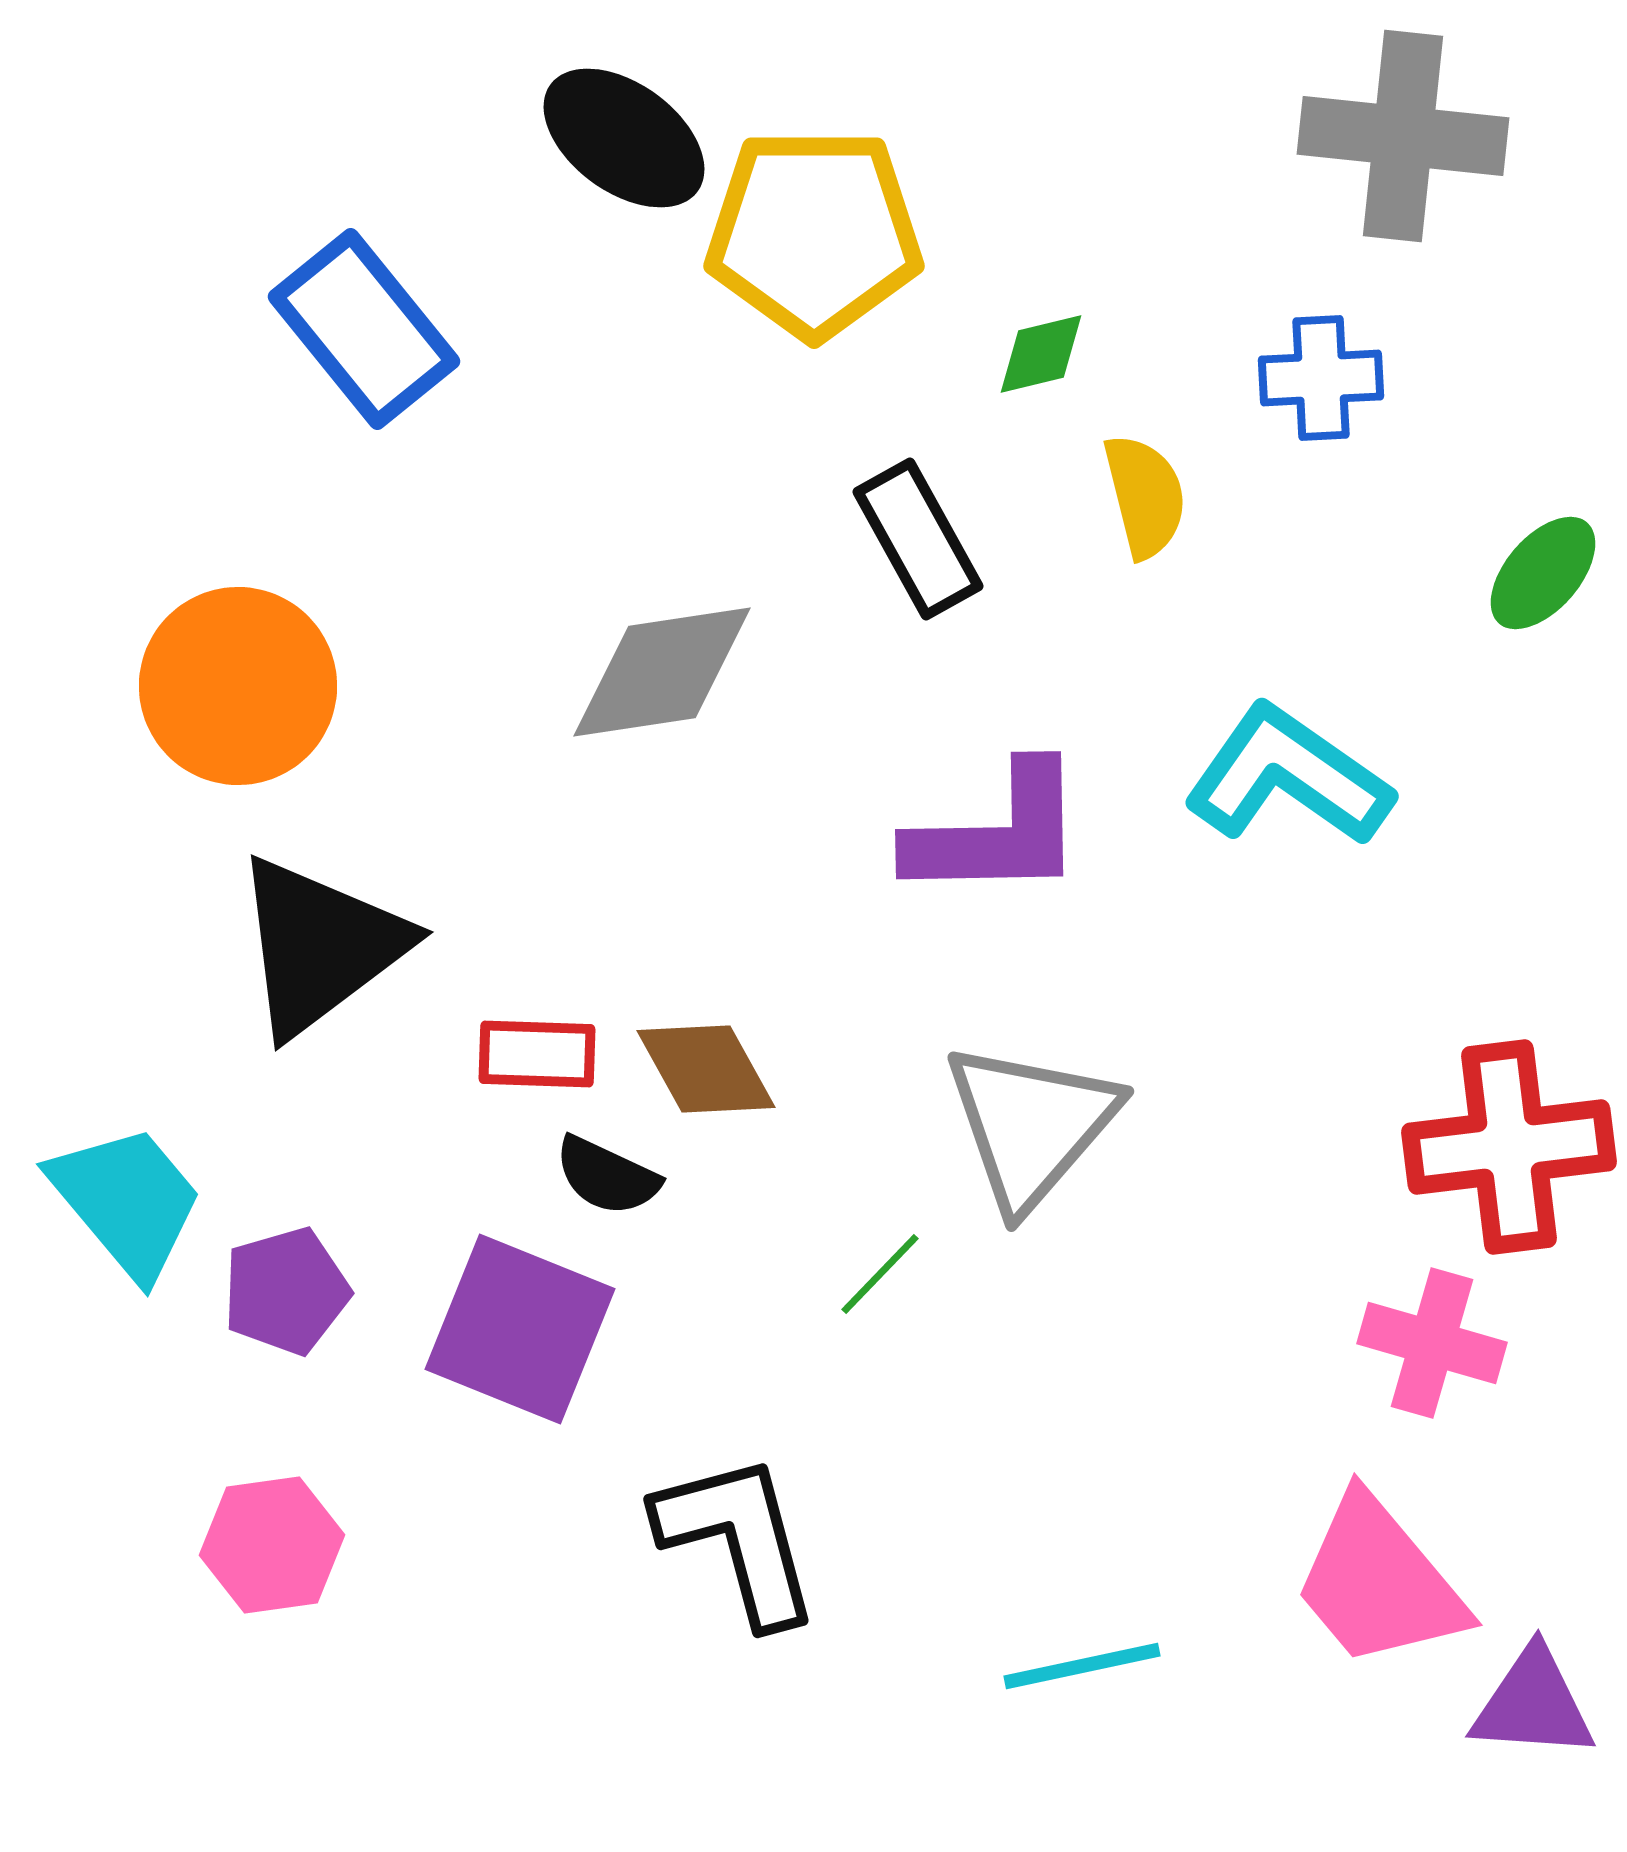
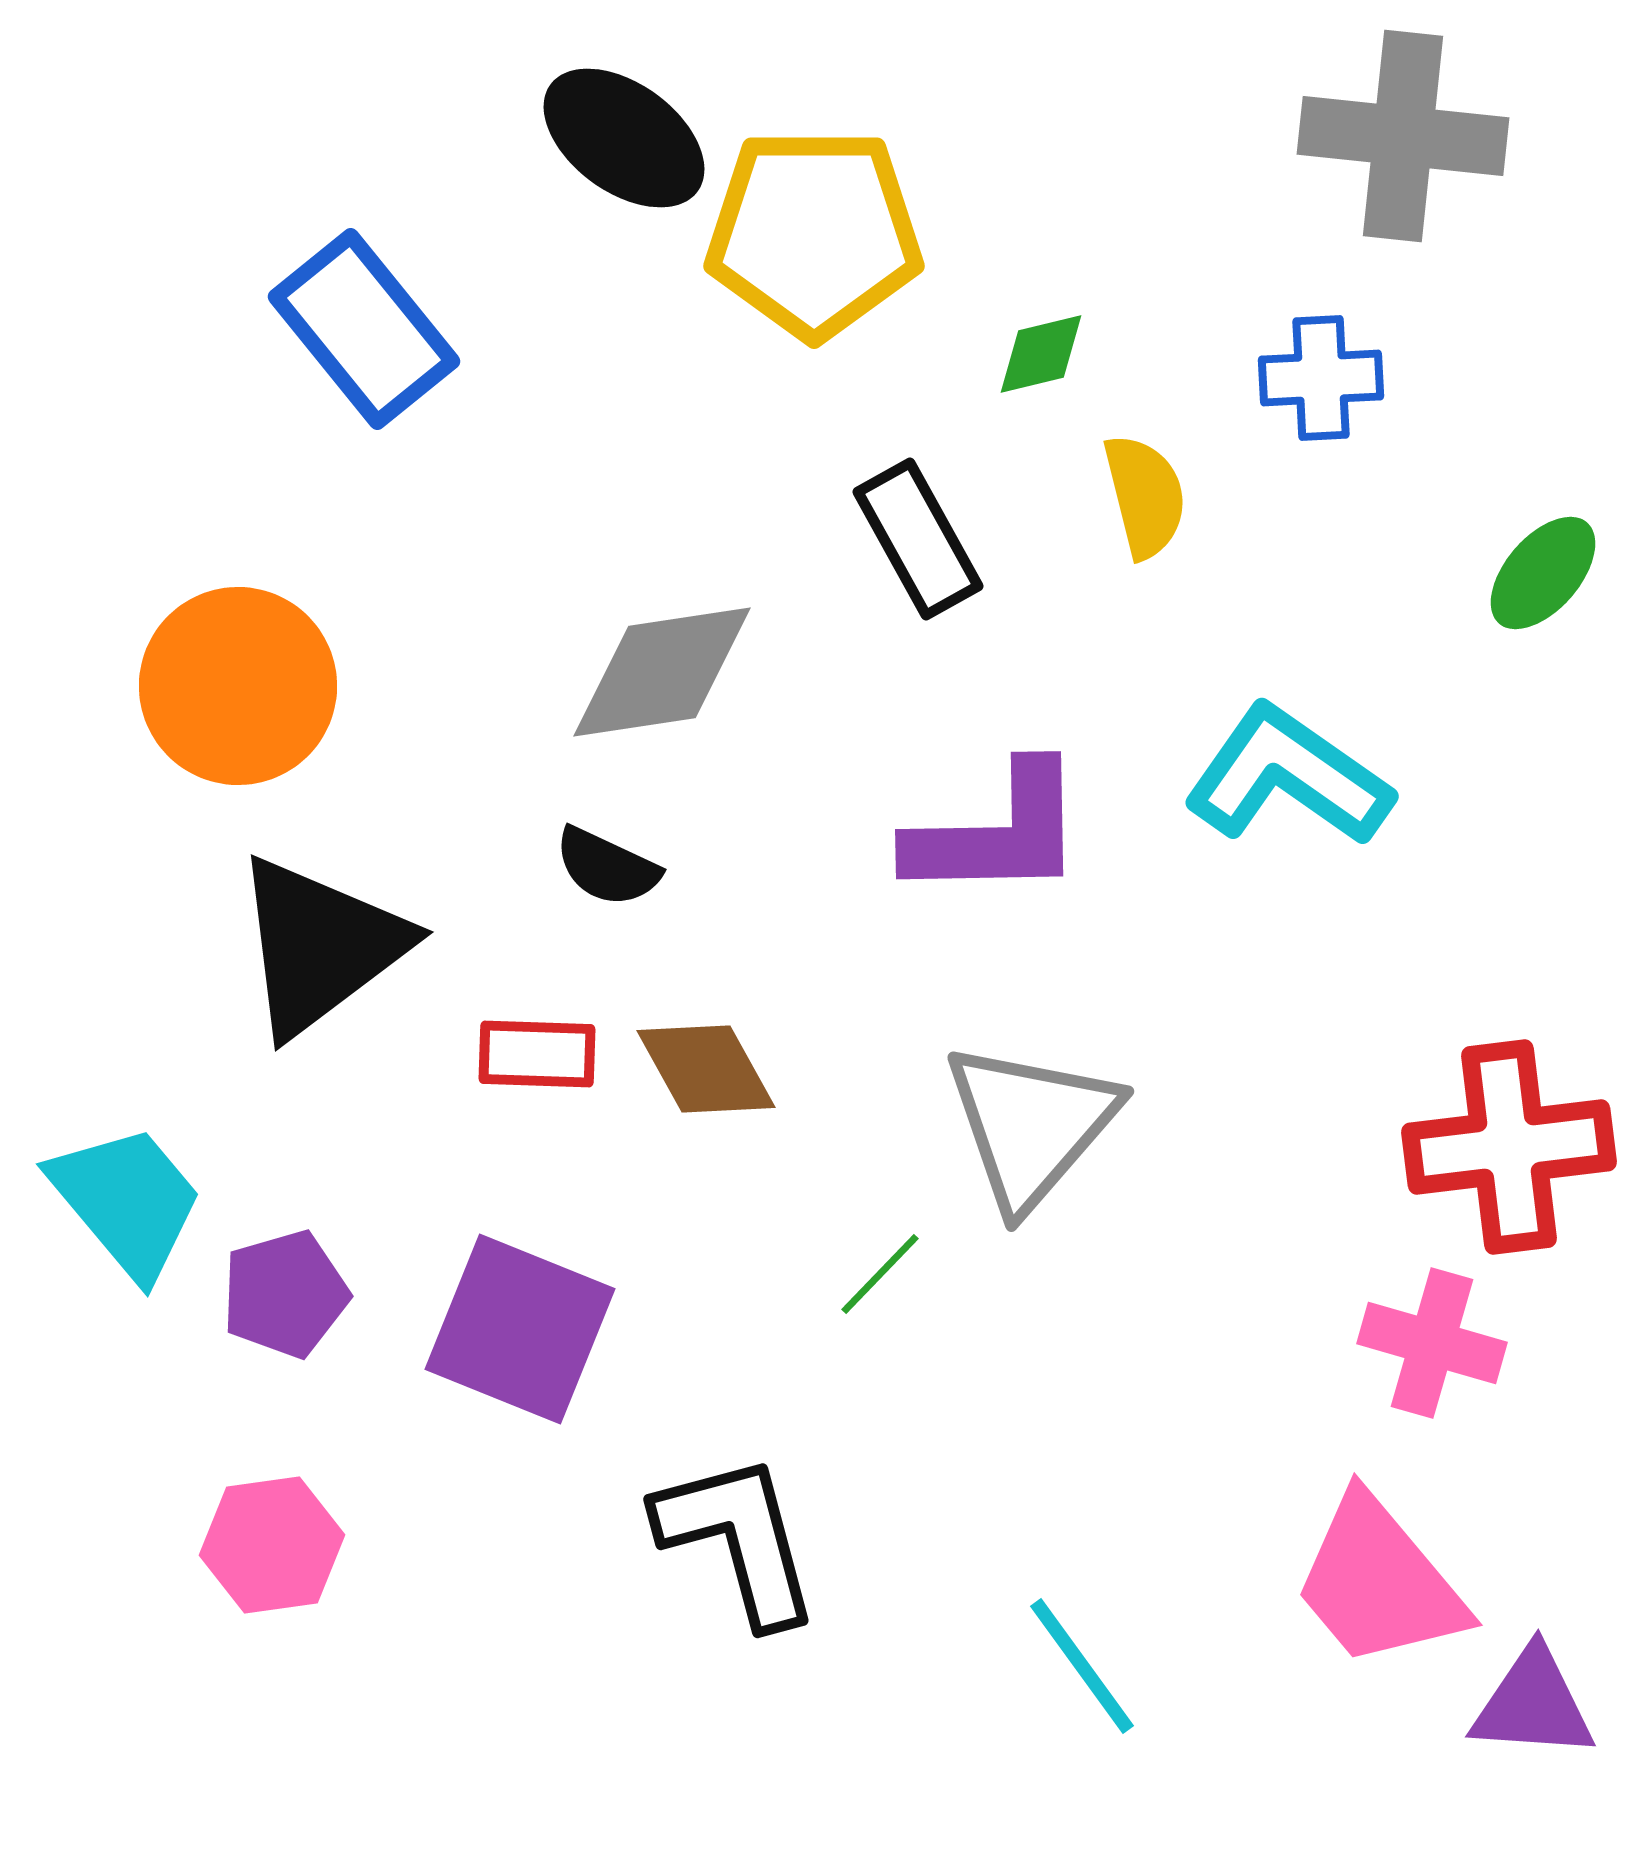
black semicircle: moved 309 px up
purple pentagon: moved 1 px left, 3 px down
cyan line: rotated 66 degrees clockwise
